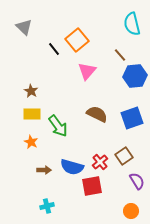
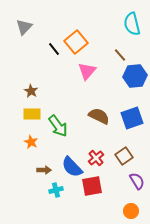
gray triangle: rotated 30 degrees clockwise
orange square: moved 1 px left, 2 px down
brown semicircle: moved 2 px right, 2 px down
red cross: moved 4 px left, 4 px up
blue semicircle: rotated 30 degrees clockwise
cyan cross: moved 9 px right, 16 px up
